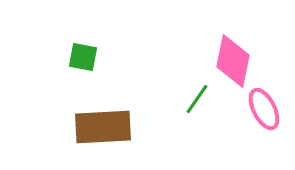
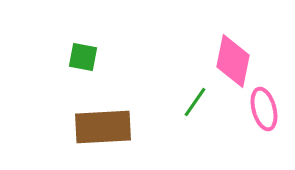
green line: moved 2 px left, 3 px down
pink ellipse: rotated 12 degrees clockwise
